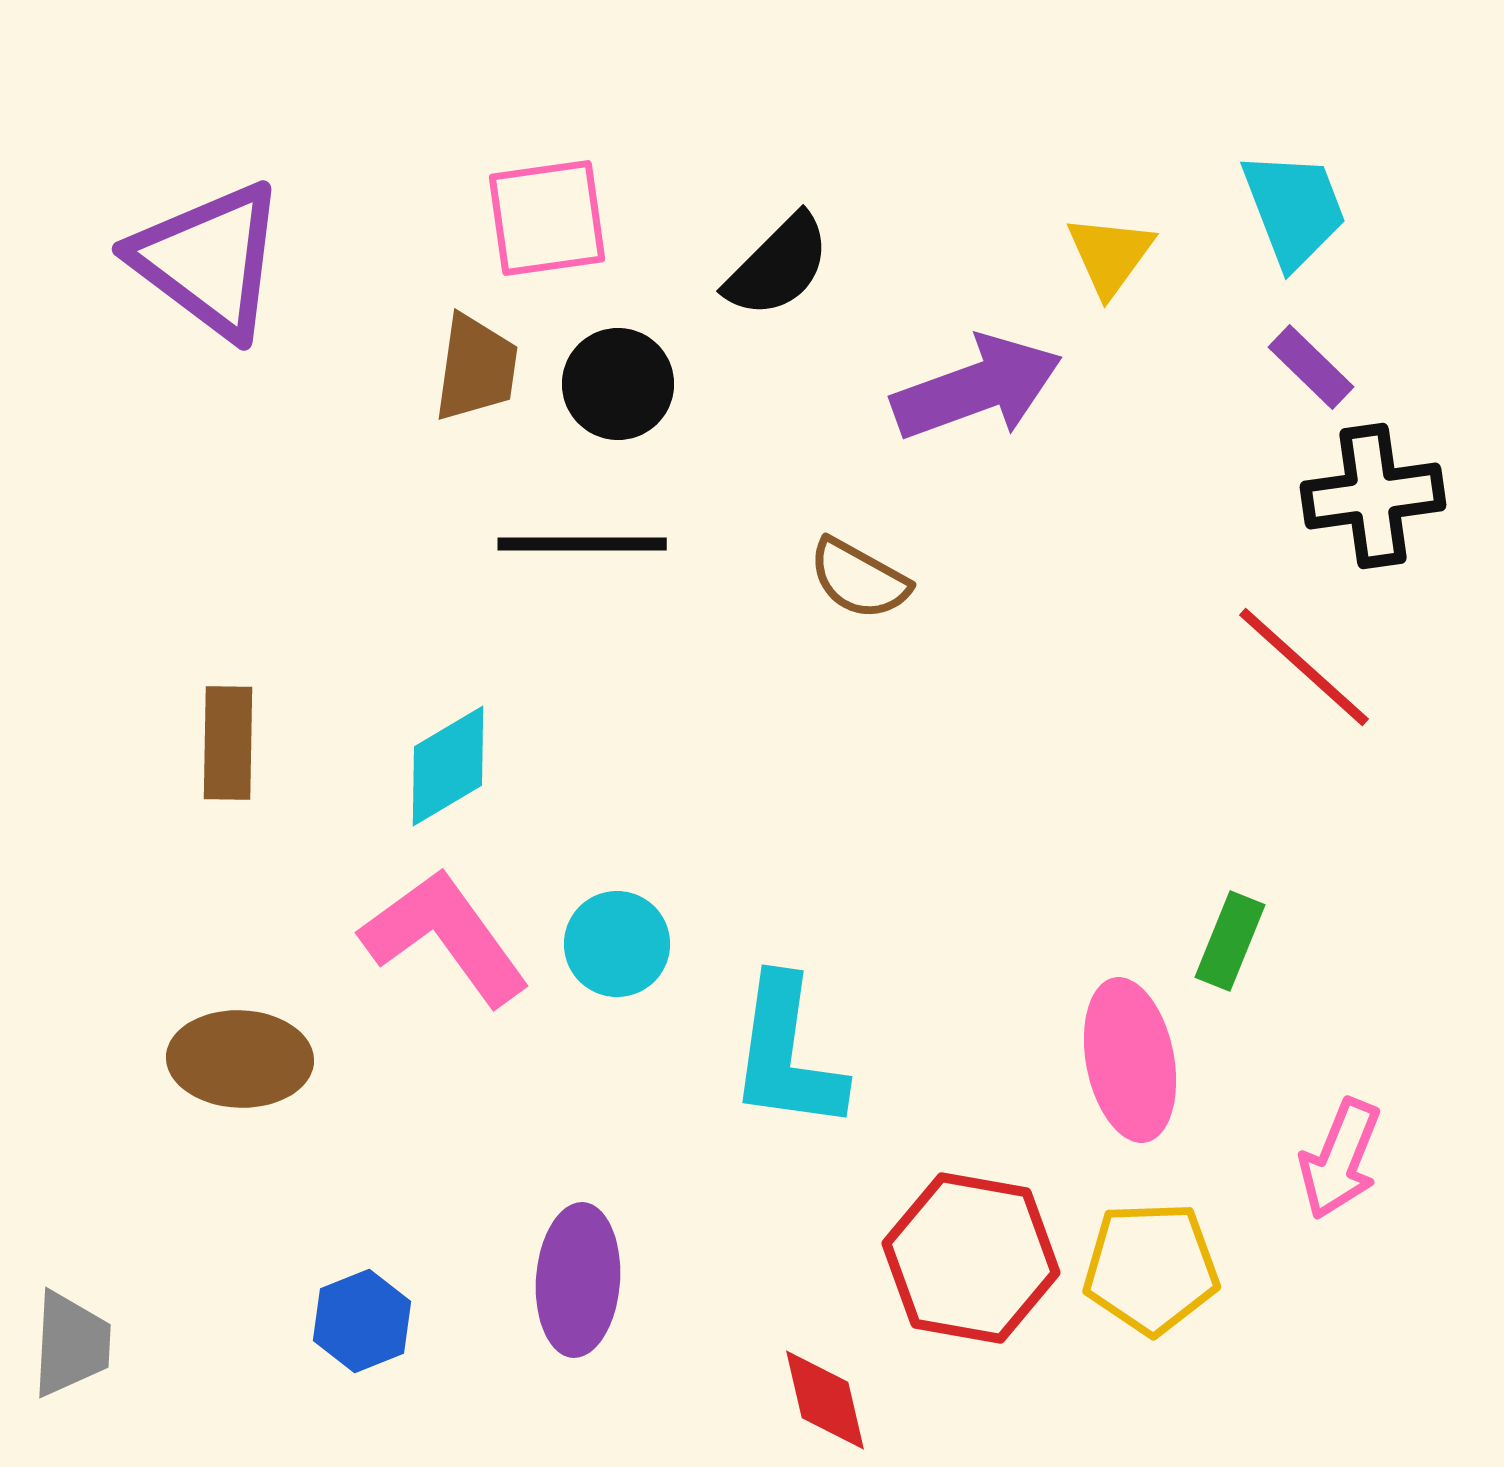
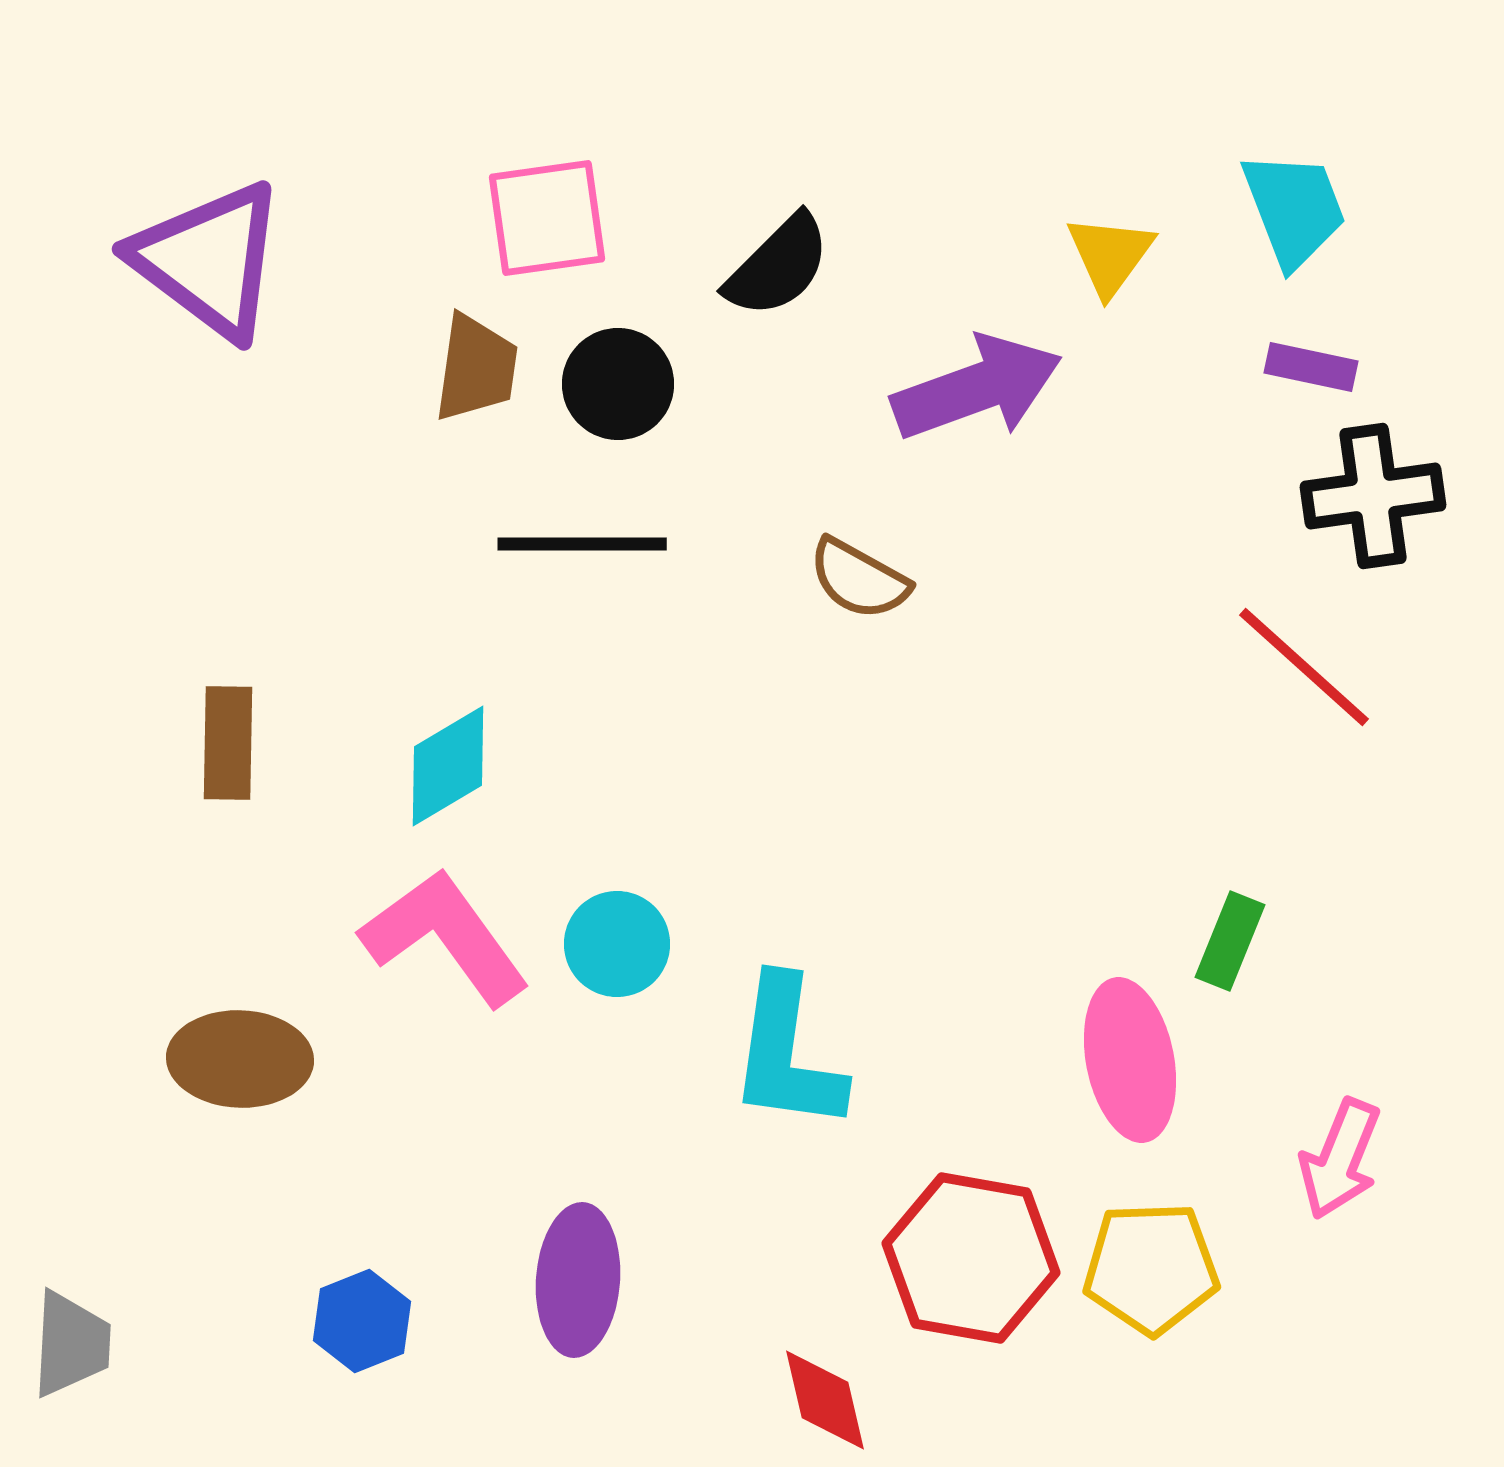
purple rectangle: rotated 32 degrees counterclockwise
